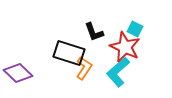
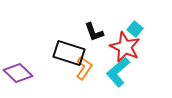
cyan square: rotated 14 degrees clockwise
